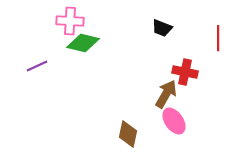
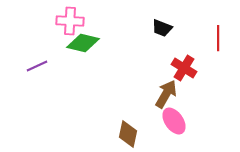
red cross: moved 1 px left, 4 px up; rotated 20 degrees clockwise
